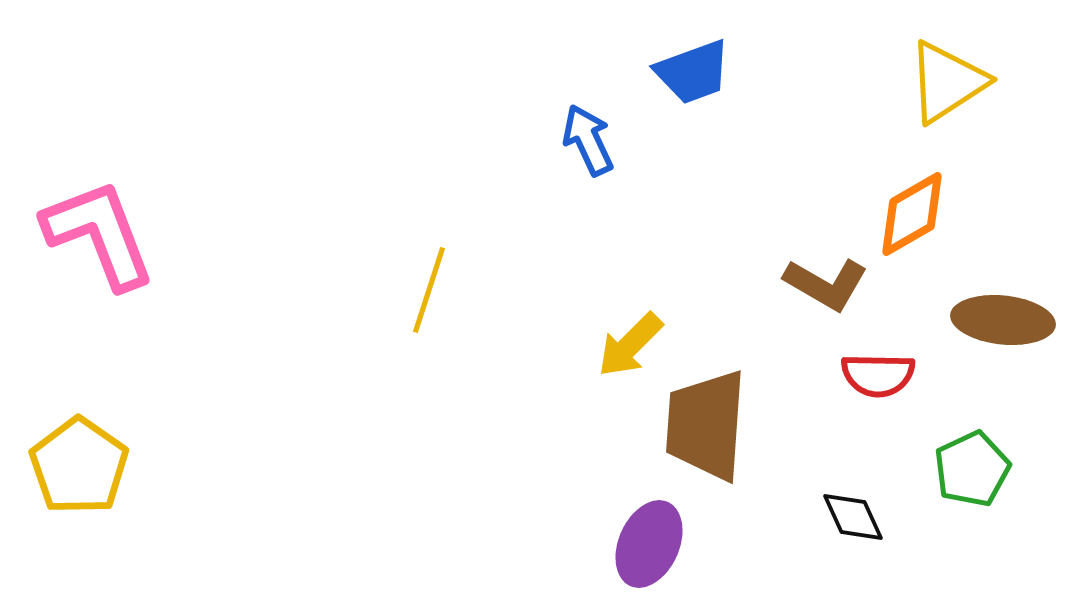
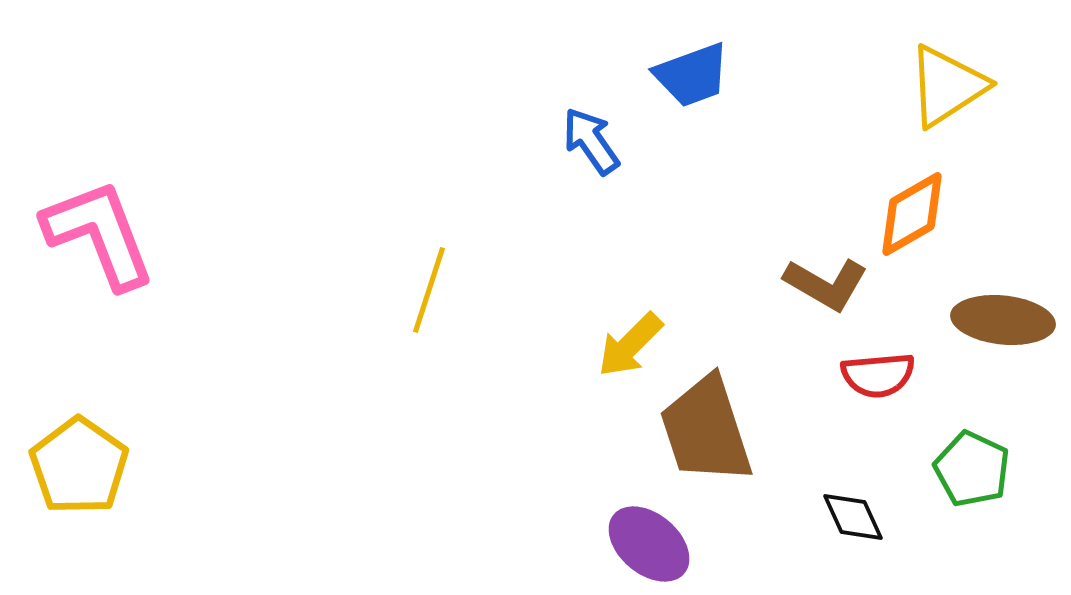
blue trapezoid: moved 1 px left, 3 px down
yellow triangle: moved 4 px down
blue arrow: moved 3 px right, 1 px down; rotated 10 degrees counterclockwise
red semicircle: rotated 6 degrees counterclockwise
brown trapezoid: moved 5 px down; rotated 22 degrees counterclockwise
green pentagon: rotated 22 degrees counterclockwise
purple ellipse: rotated 74 degrees counterclockwise
